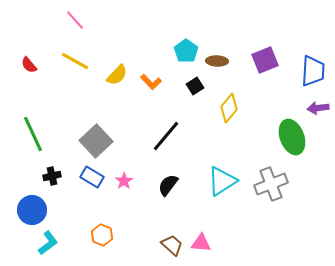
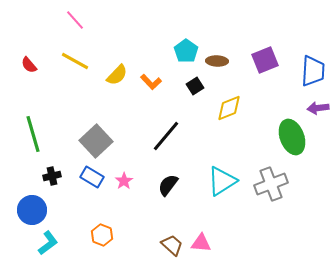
yellow diamond: rotated 28 degrees clockwise
green line: rotated 9 degrees clockwise
